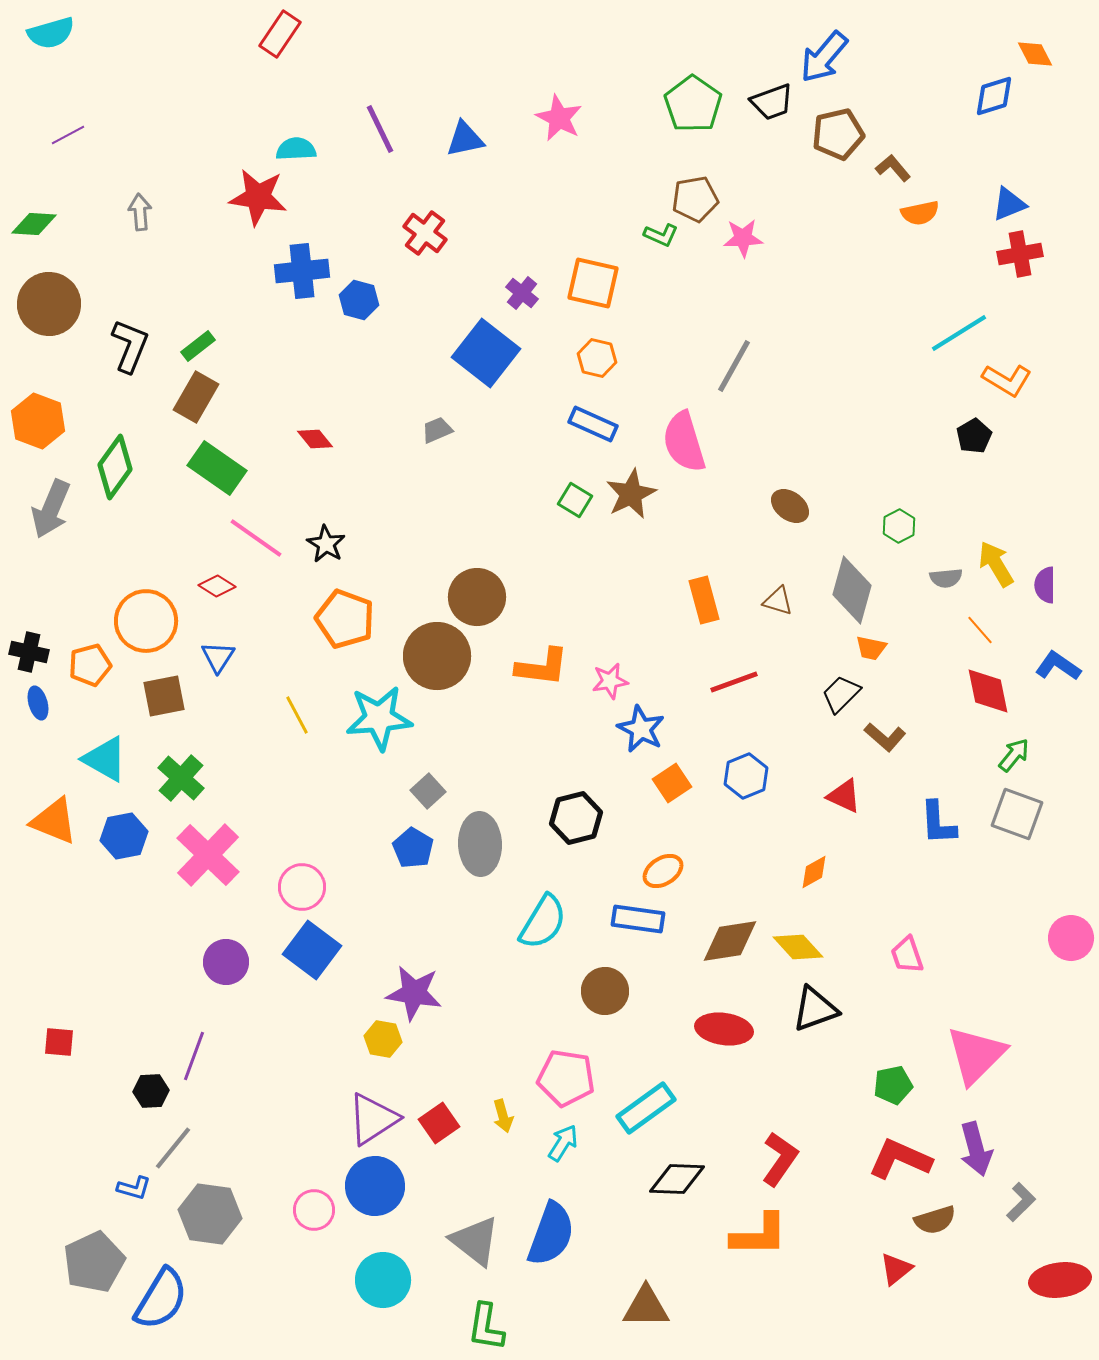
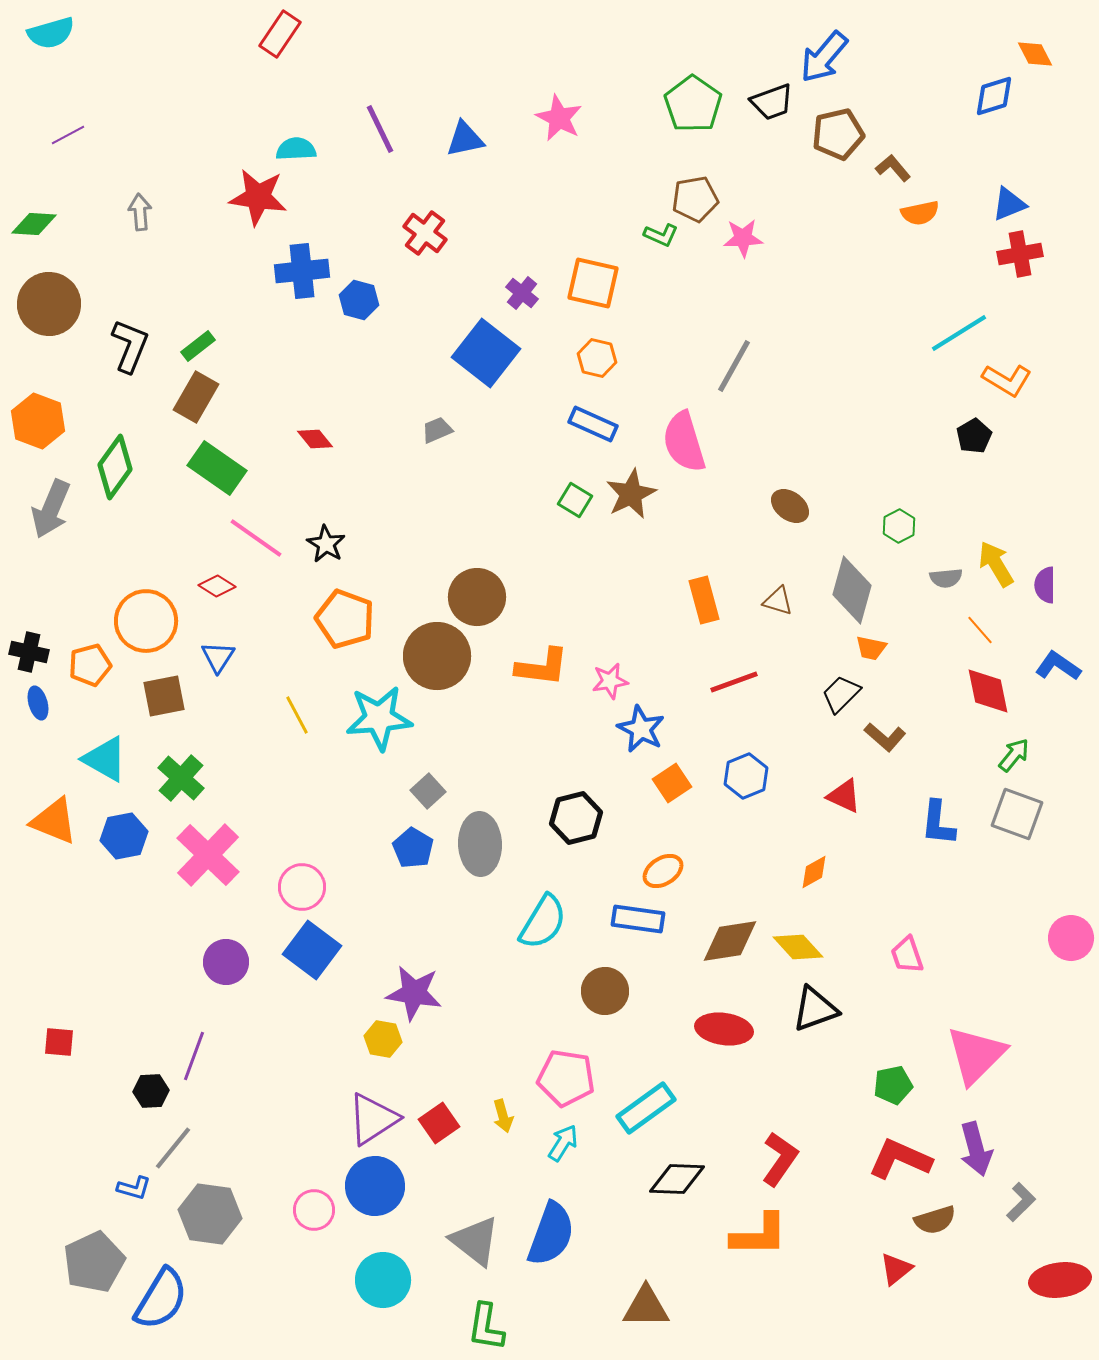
blue L-shape at (938, 823): rotated 9 degrees clockwise
